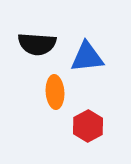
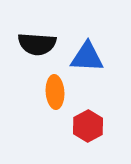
blue triangle: rotated 9 degrees clockwise
